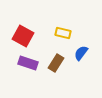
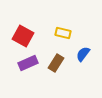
blue semicircle: moved 2 px right, 1 px down
purple rectangle: rotated 42 degrees counterclockwise
